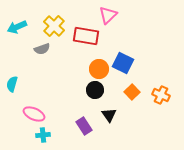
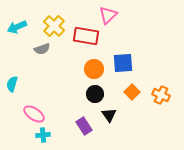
blue square: rotated 30 degrees counterclockwise
orange circle: moved 5 px left
black circle: moved 4 px down
pink ellipse: rotated 10 degrees clockwise
